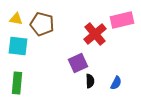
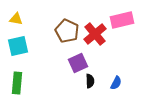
brown pentagon: moved 25 px right, 7 px down; rotated 10 degrees clockwise
cyan square: rotated 20 degrees counterclockwise
